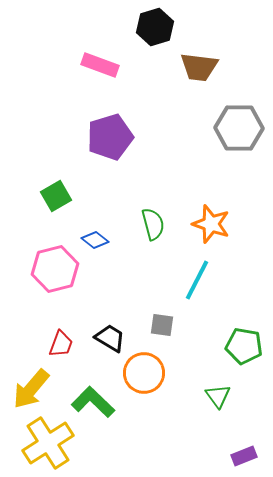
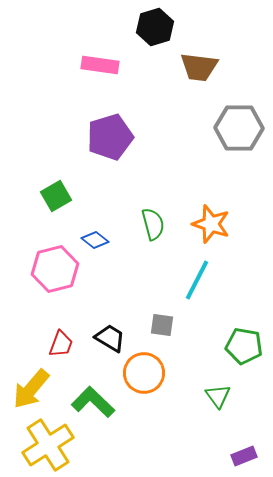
pink rectangle: rotated 12 degrees counterclockwise
yellow cross: moved 2 px down
